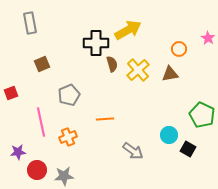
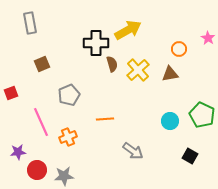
pink line: rotated 12 degrees counterclockwise
cyan circle: moved 1 px right, 14 px up
black square: moved 2 px right, 7 px down
